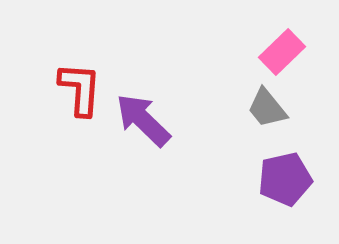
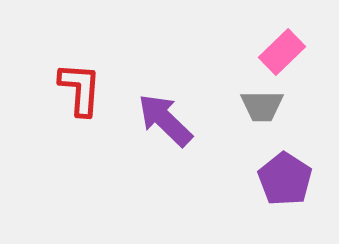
gray trapezoid: moved 5 px left, 2 px up; rotated 51 degrees counterclockwise
purple arrow: moved 22 px right
purple pentagon: rotated 26 degrees counterclockwise
